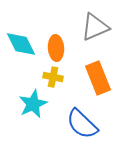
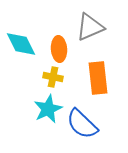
gray triangle: moved 5 px left
orange ellipse: moved 3 px right, 1 px down
orange rectangle: rotated 16 degrees clockwise
cyan star: moved 15 px right, 5 px down
